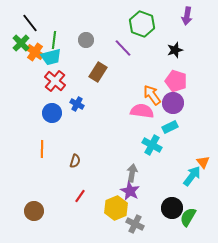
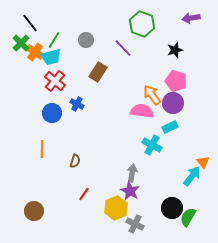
purple arrow: moved 4 px right, 2 px down; rotated 72 degrees clockwise
green line: rotated 24 degrees clockwise
red line: moved 4 px right, 2 px up
